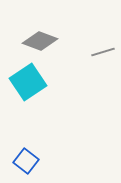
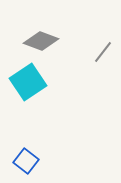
gray diamond: moved 1 px right
gray line: rotated 35 degrees counterclockwise
